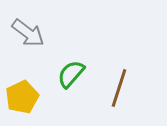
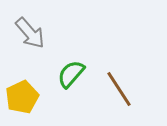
gray arrow: moved 2 px right; rotated 12 degrees clockwise
brown line: moved 1 px down; rotated 51 degrees counterclockwise
